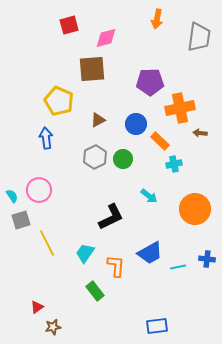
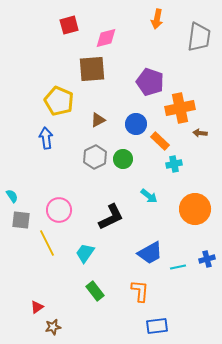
purple pentagon: rotated 20 degrees clockwise
pink circle: moved 20 px right, 20 px down
gray square: rotated 24 degrees clockwise
blue cross: rotated 21 degrees counterclockwise
orange L-shape: moved 24 px right, 25 px down
